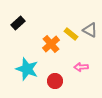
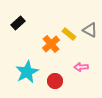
yellow rectangle: moved 2 px left
cyan star: moved 3 px down; rotated 25 degrees clockwise
